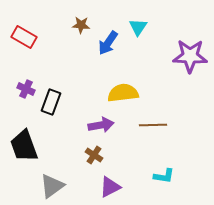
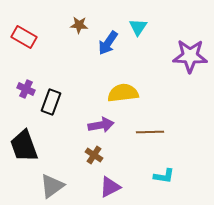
brown star: moved 2 px left
brown line: moved 3 px left, 7 px down
